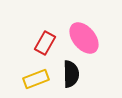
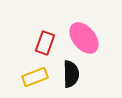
red rectangle: rotated 10 degrees counterclockwise
yellow rectangle: moved 1 px left, 2 px up
